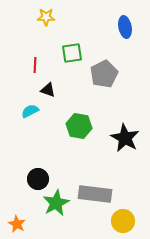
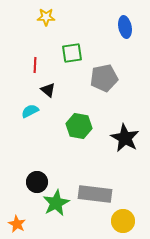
gray pentagon: moved 4 px down; rotated 16 degrees clockwise
black triangle: rotated 21 degrees clockwise
black circle: moved 1 px left, 3 px down
